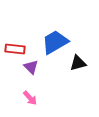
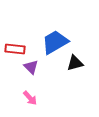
black triangle: moved 3 px left
